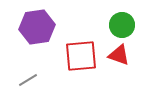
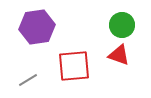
red square: moved 7 px left, 10 px down
